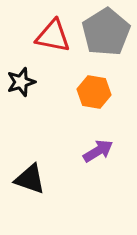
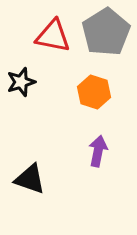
orange hexagon: rotated 8 degrees clockwise
purple arrow: rotated 48 degrees counterclockwise
